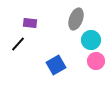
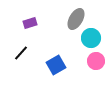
gray ellipse: rotated 10 degrees clockwise
purple rectangle: rotated 24 degrees counterclockwise
cyan circle: moved 2 px up
black line: moved 3 px right, 9 px down
